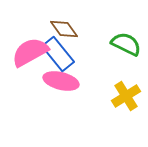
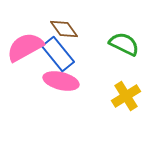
green semicircle: moved 2 px left
pink semicircle: moved 5 px left, 5 px up
